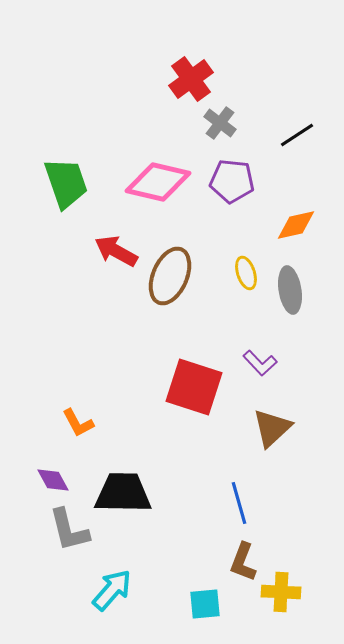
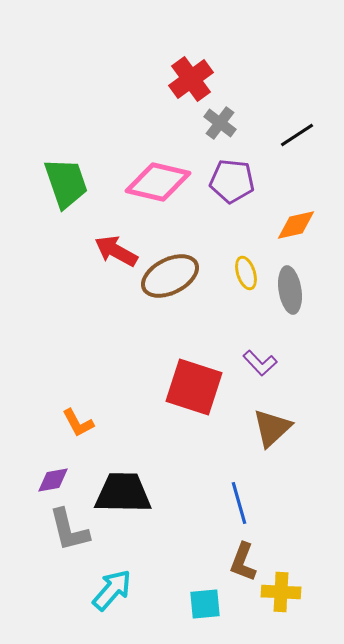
brown ellipse: rotated 40 degrees clockwise
purple diamond: rotated 72 degrees counterclockwise
